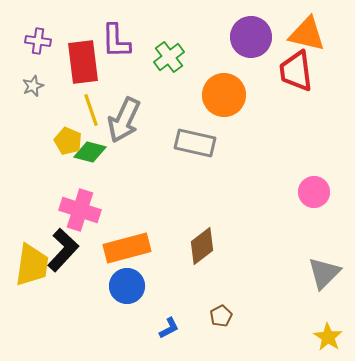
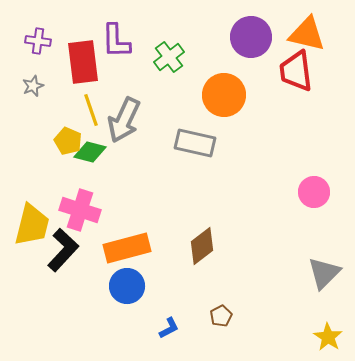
yellow trapezoid: moved 40 px up; rotated 6 degrees clockwise
